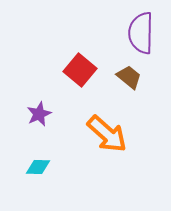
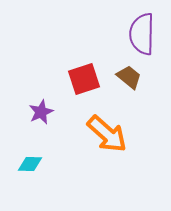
purple semicircle: moved 1 px right, 1 px down
red square: moved 4 px right, 9 px down; rotated 32 degrees clockwise
purple star: moved 2 px right, 2 px up
cyan diamond: moved 8 px left, 3 px up
